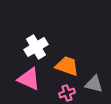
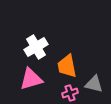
orange trapezoid: rotated 120 degrees counterclockwise
pink triangle: moved 2 px right; rotated 40 degrees counterclockwise
pink cross: moved 3 px right
